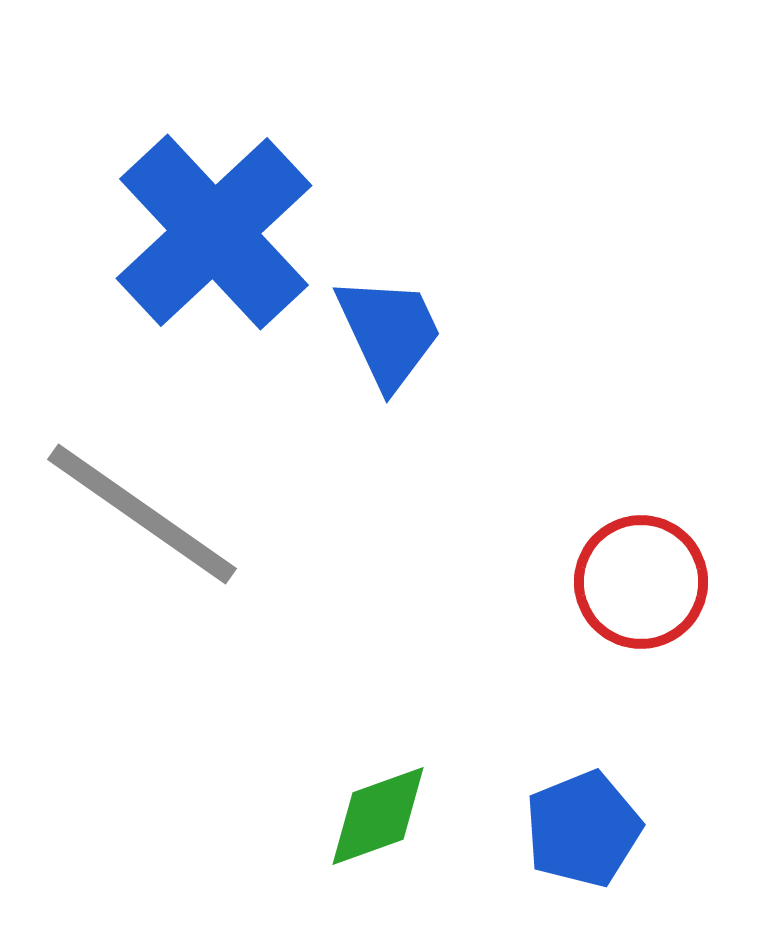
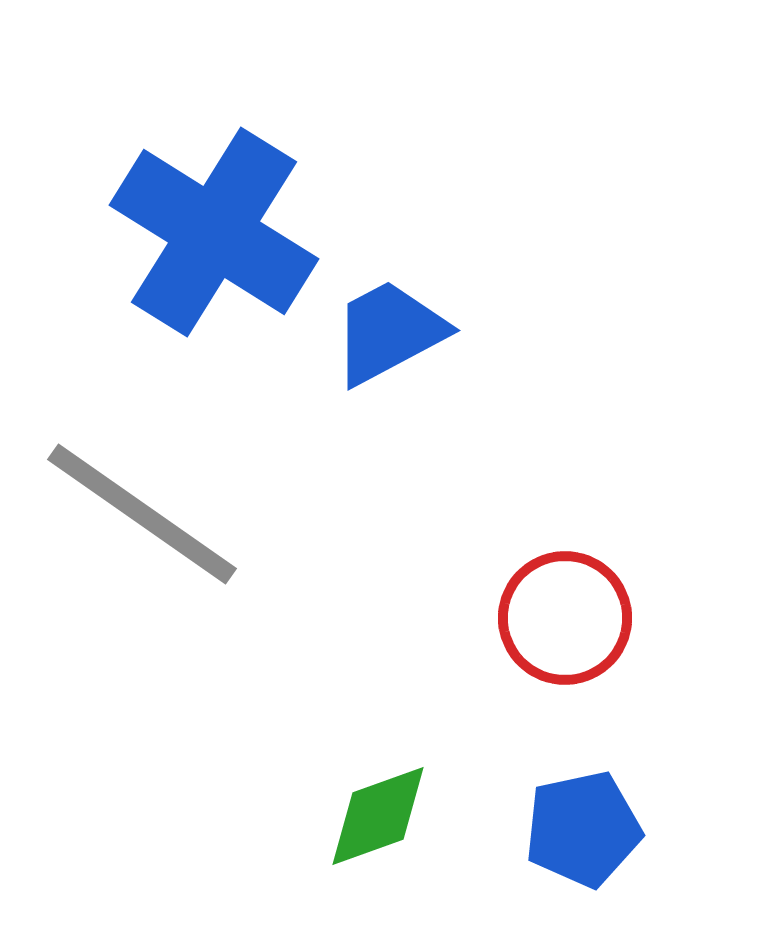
blue cross: rotated 15 degrees counterclockwise
blue trapezoid: rotated 93 degrees counterclockwise
red circle: moved 76 px left, 36 px down
blue pentagon: rotated 10 degrees clockwise
